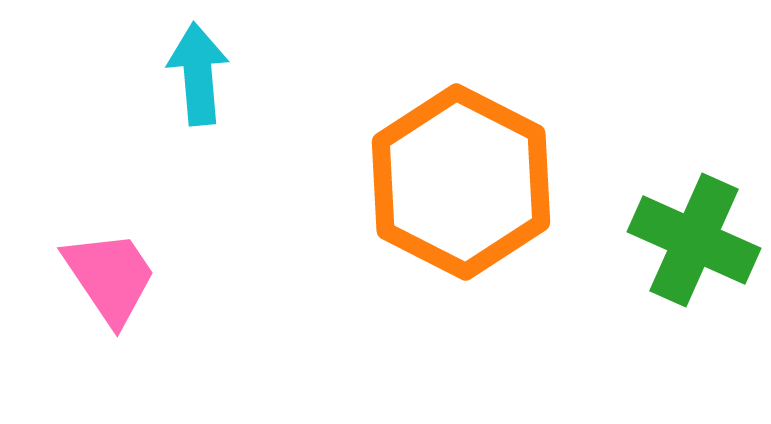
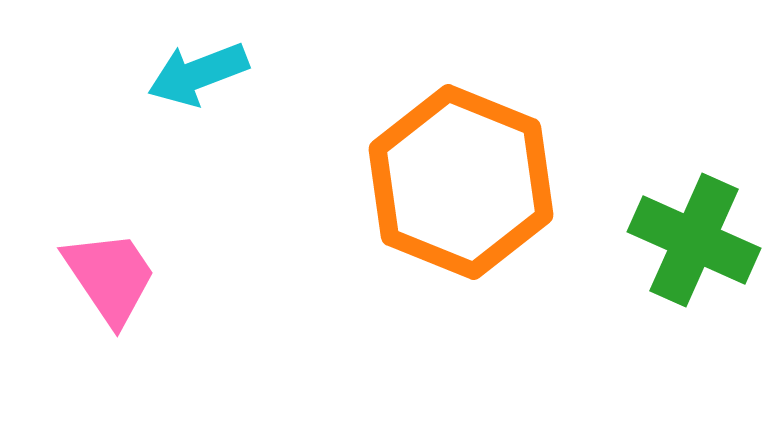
cyan arrow: rotated 106 degrees counterclockwise
orange hexagon: rotated 5 degrees counterclockwise
